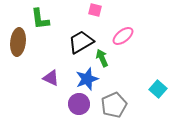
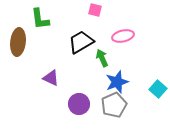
pink ellipse: rotated 25 degrees clockwise
blue star: moved 30 px right, 3 px down
